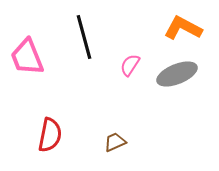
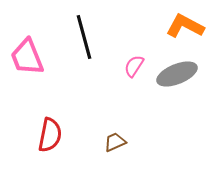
orange L-shape: moved 2 px right, 2 px up
pink semicircle: moved 4 px right, 1 px down
